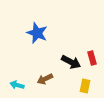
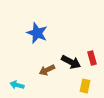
brown arrow: moved 2 px right, 9 px up
